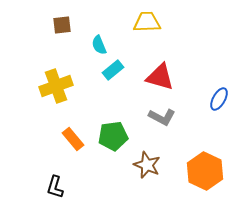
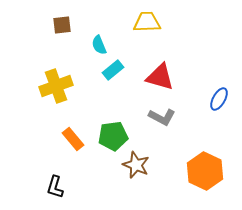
brown star: moved 11 px left
